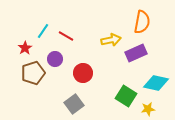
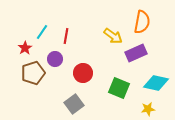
cyan line: moved 1 px left, 1 px down
red line: rotated 70 degrees clockwise
yellow arrow: moved 2 px right, 4 px up; rotated 48 degrees clockwise
green square: moved 7 px left, 8 px up; rotated 10 degrees counterclockwise
